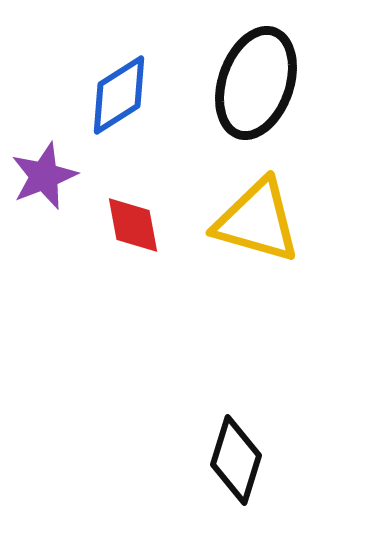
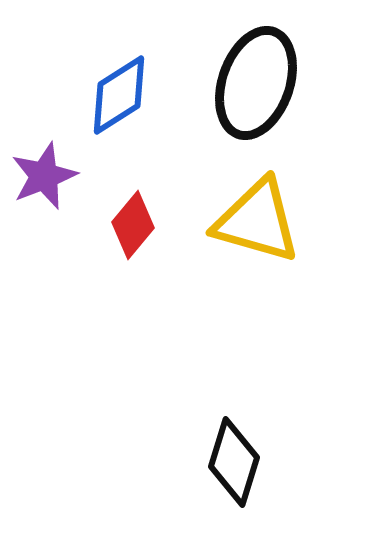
red diamond: rotated 50 degrees clockwise
black diamond: moved 2 px left, 2 px down
